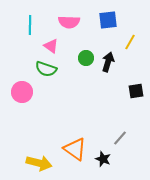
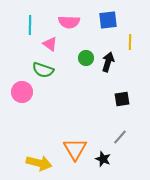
yellow line: rotated 28 degrees counterclockwise
pink triangle: moved 1 px left, 2 px up
green semicircle: moved 3 px left, 1 px down
black square: moved 14 px left, 8 px down
gray line: moved 1 px up
orange triangle: rotated 25 degrees clockwise
